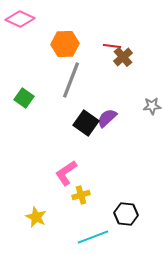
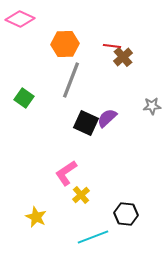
black square: rotated 10 degrees counterclockwise
yellow cross: rotated 24 degrees counterclockwise
